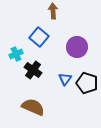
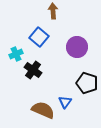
blue triangle: moved 23 px down
brown semicircle: moved 10 px right, 3 px down
